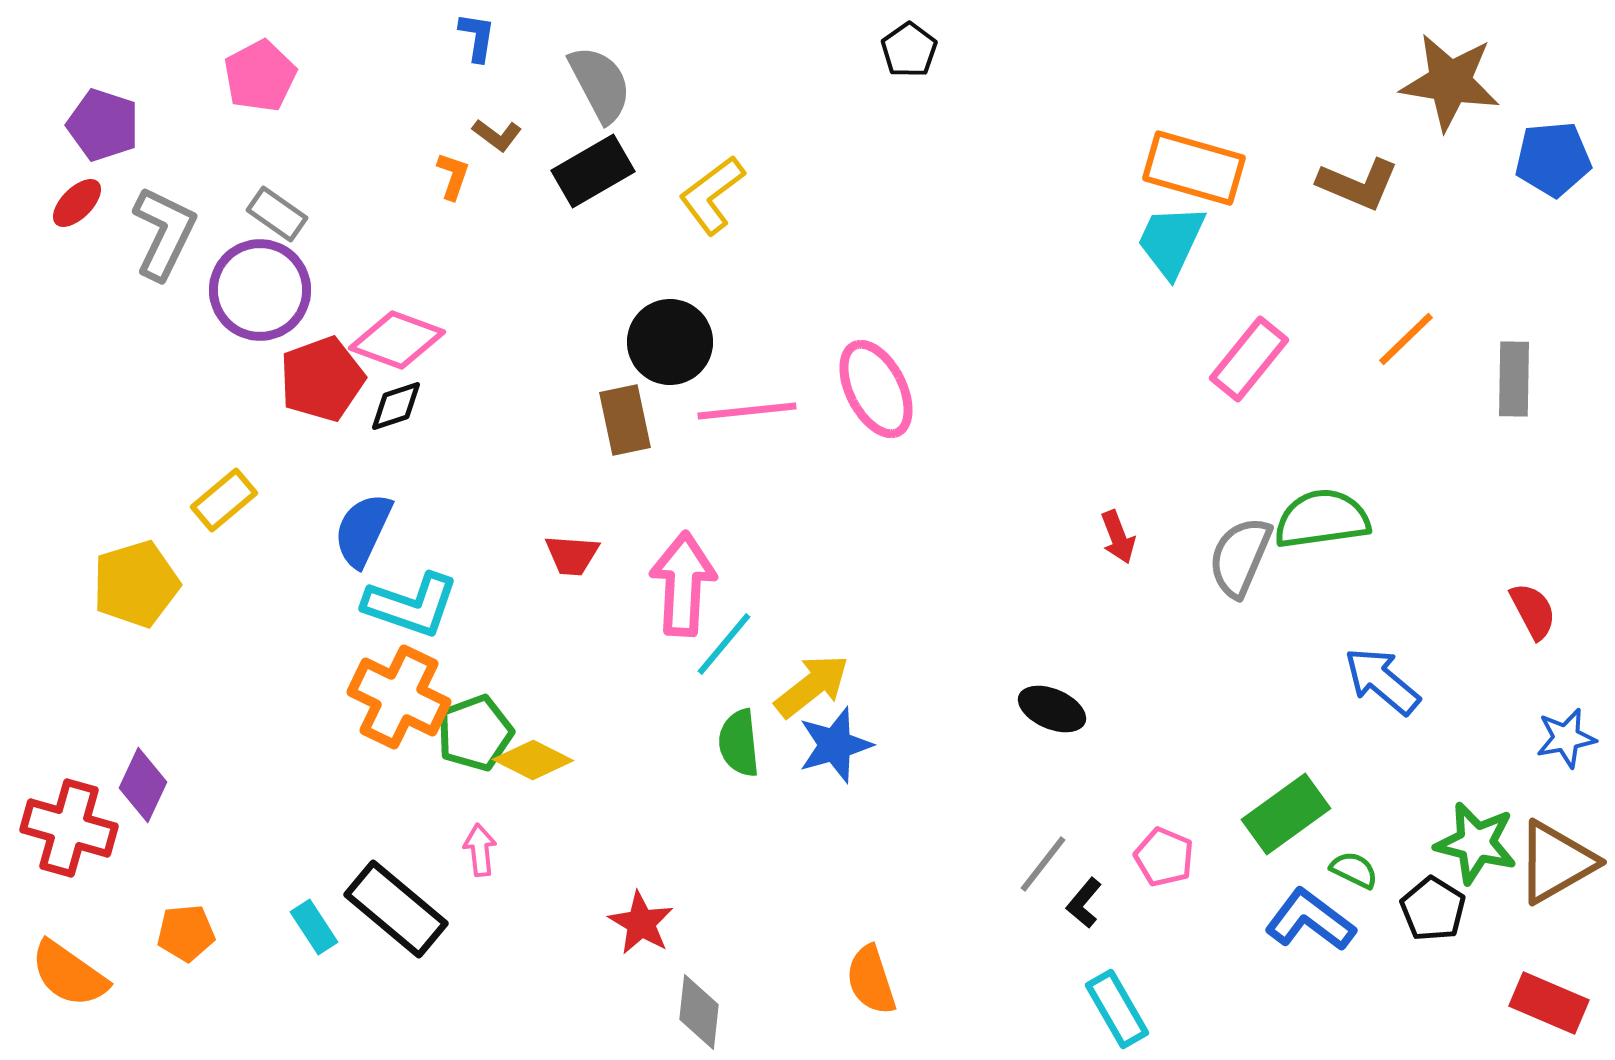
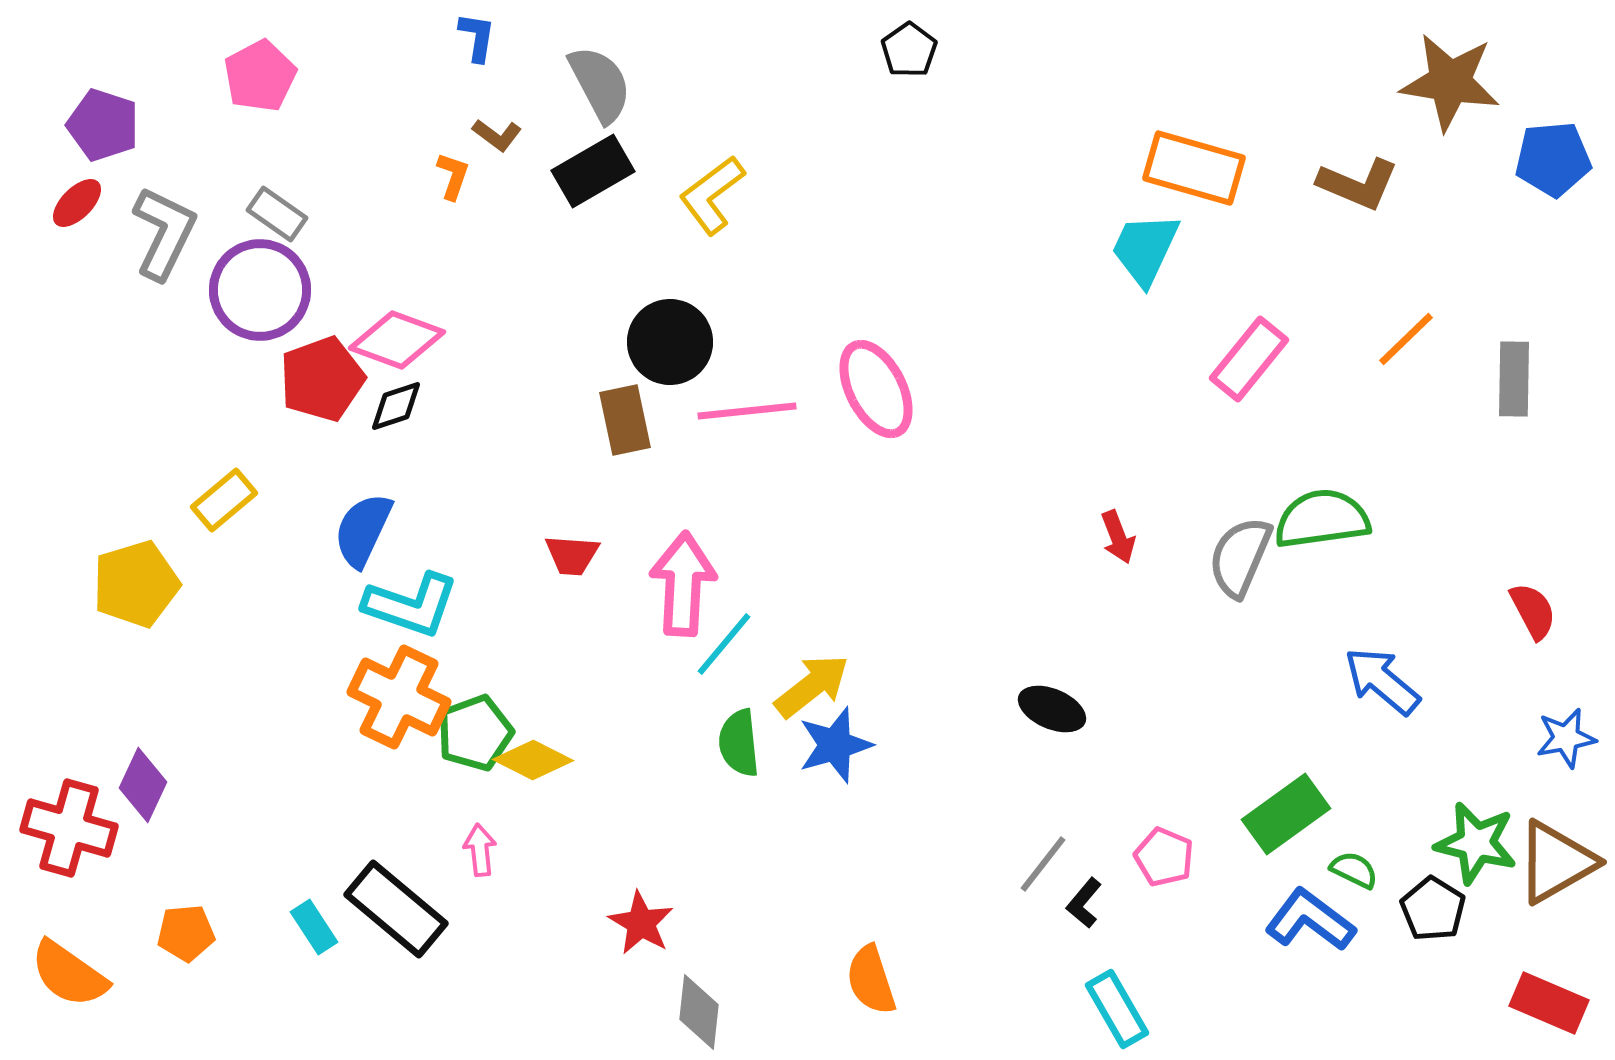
cyan trapezoid at (1171, 241): moved 26 px left, 8 px down
